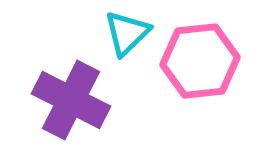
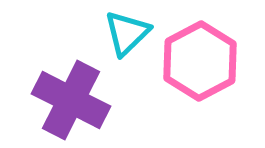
pink hexagon: rotated 22 degrees counterclockwise
